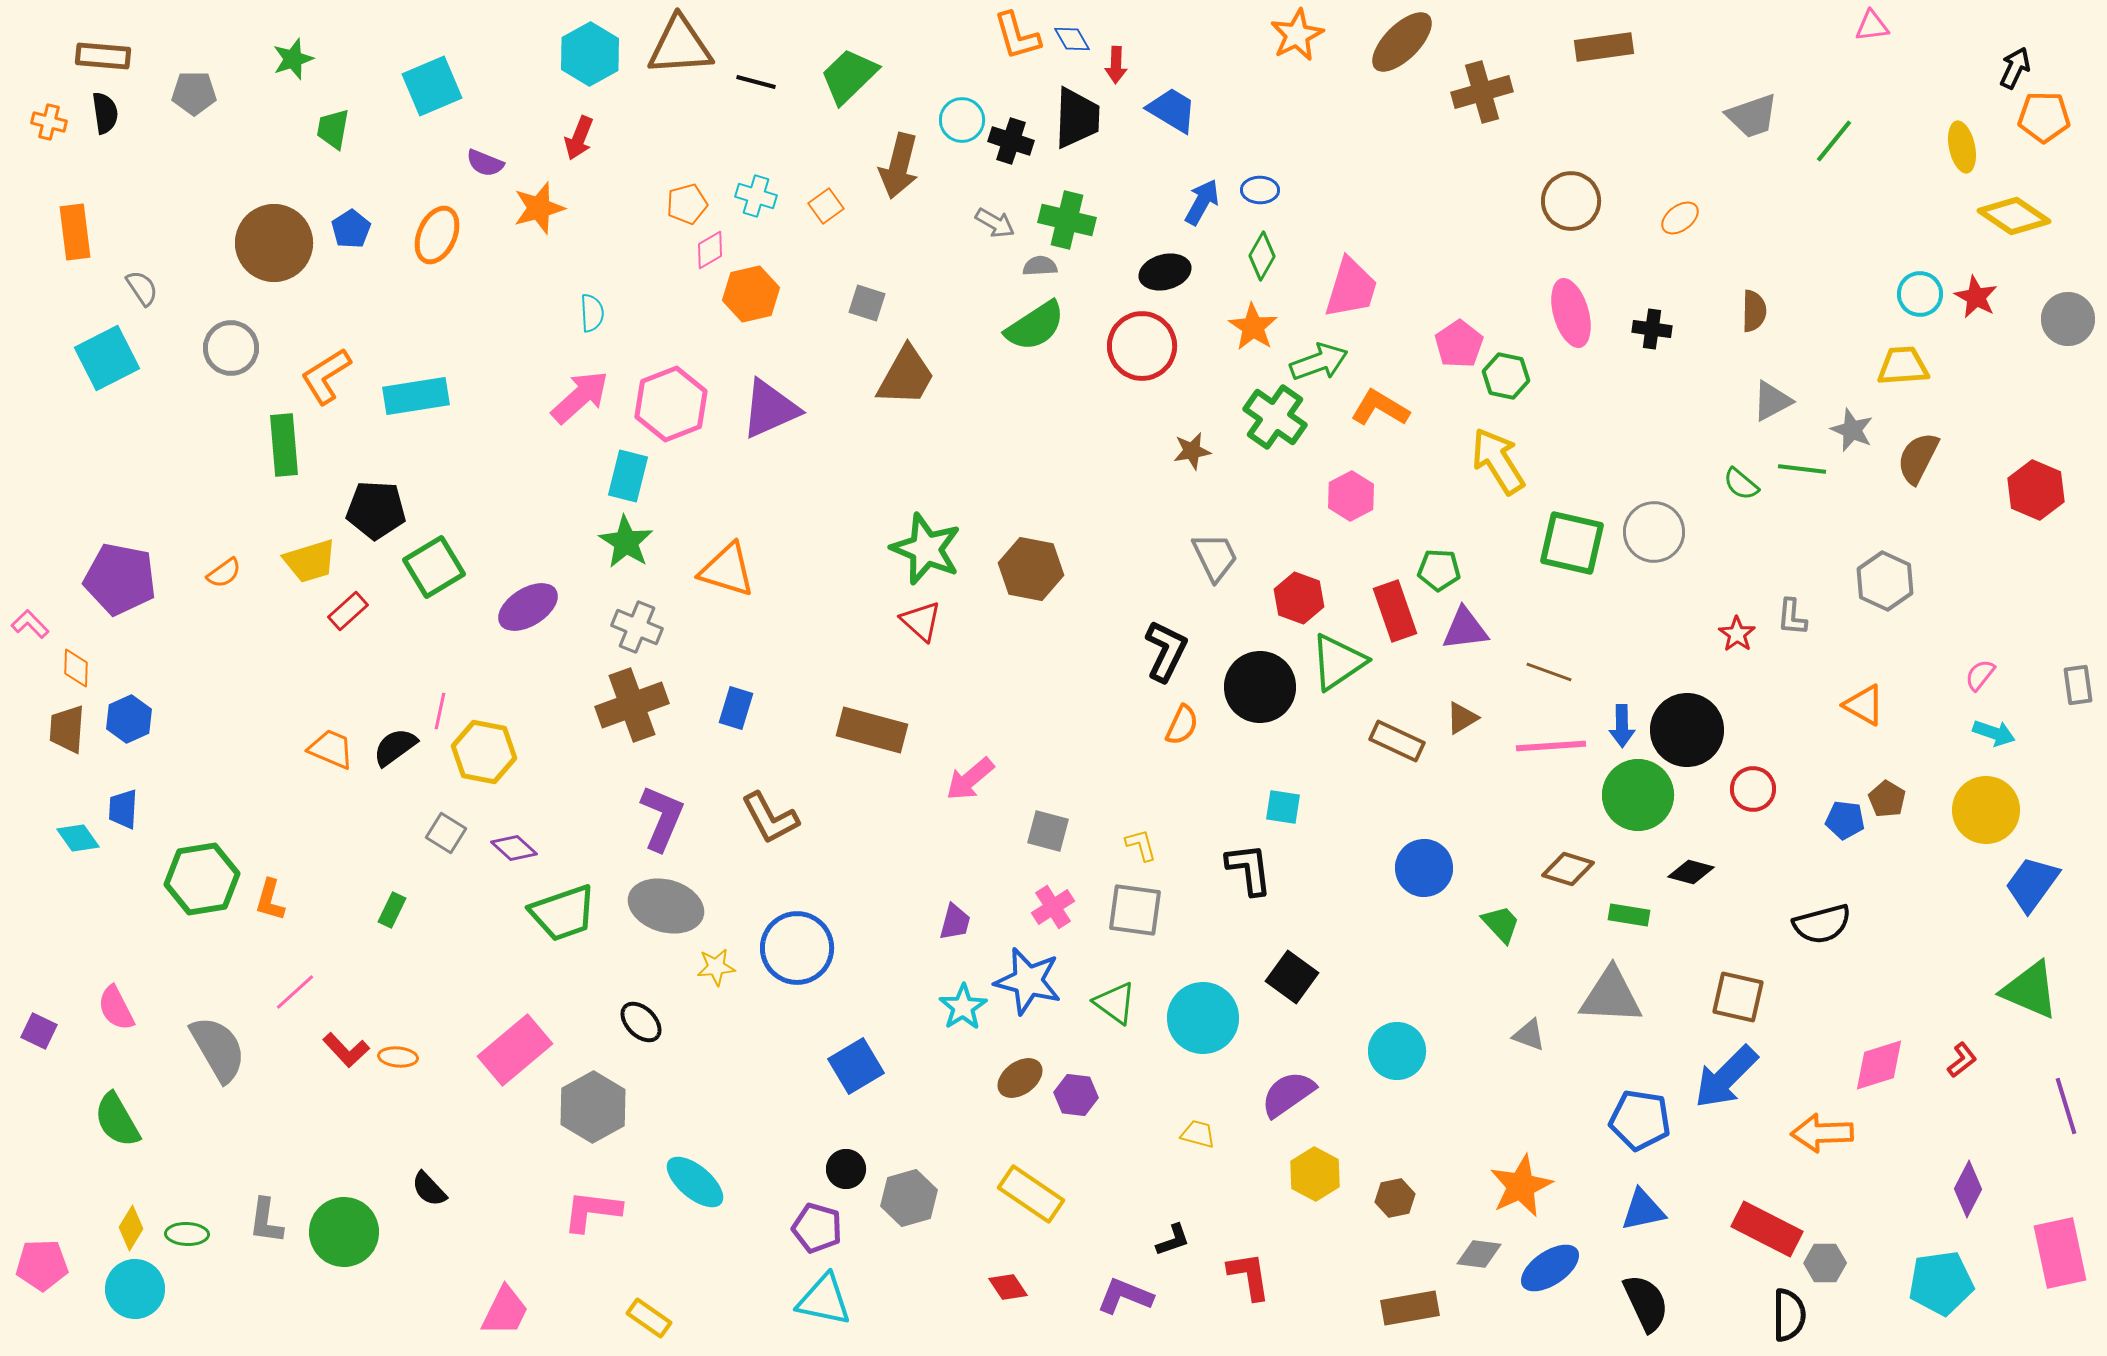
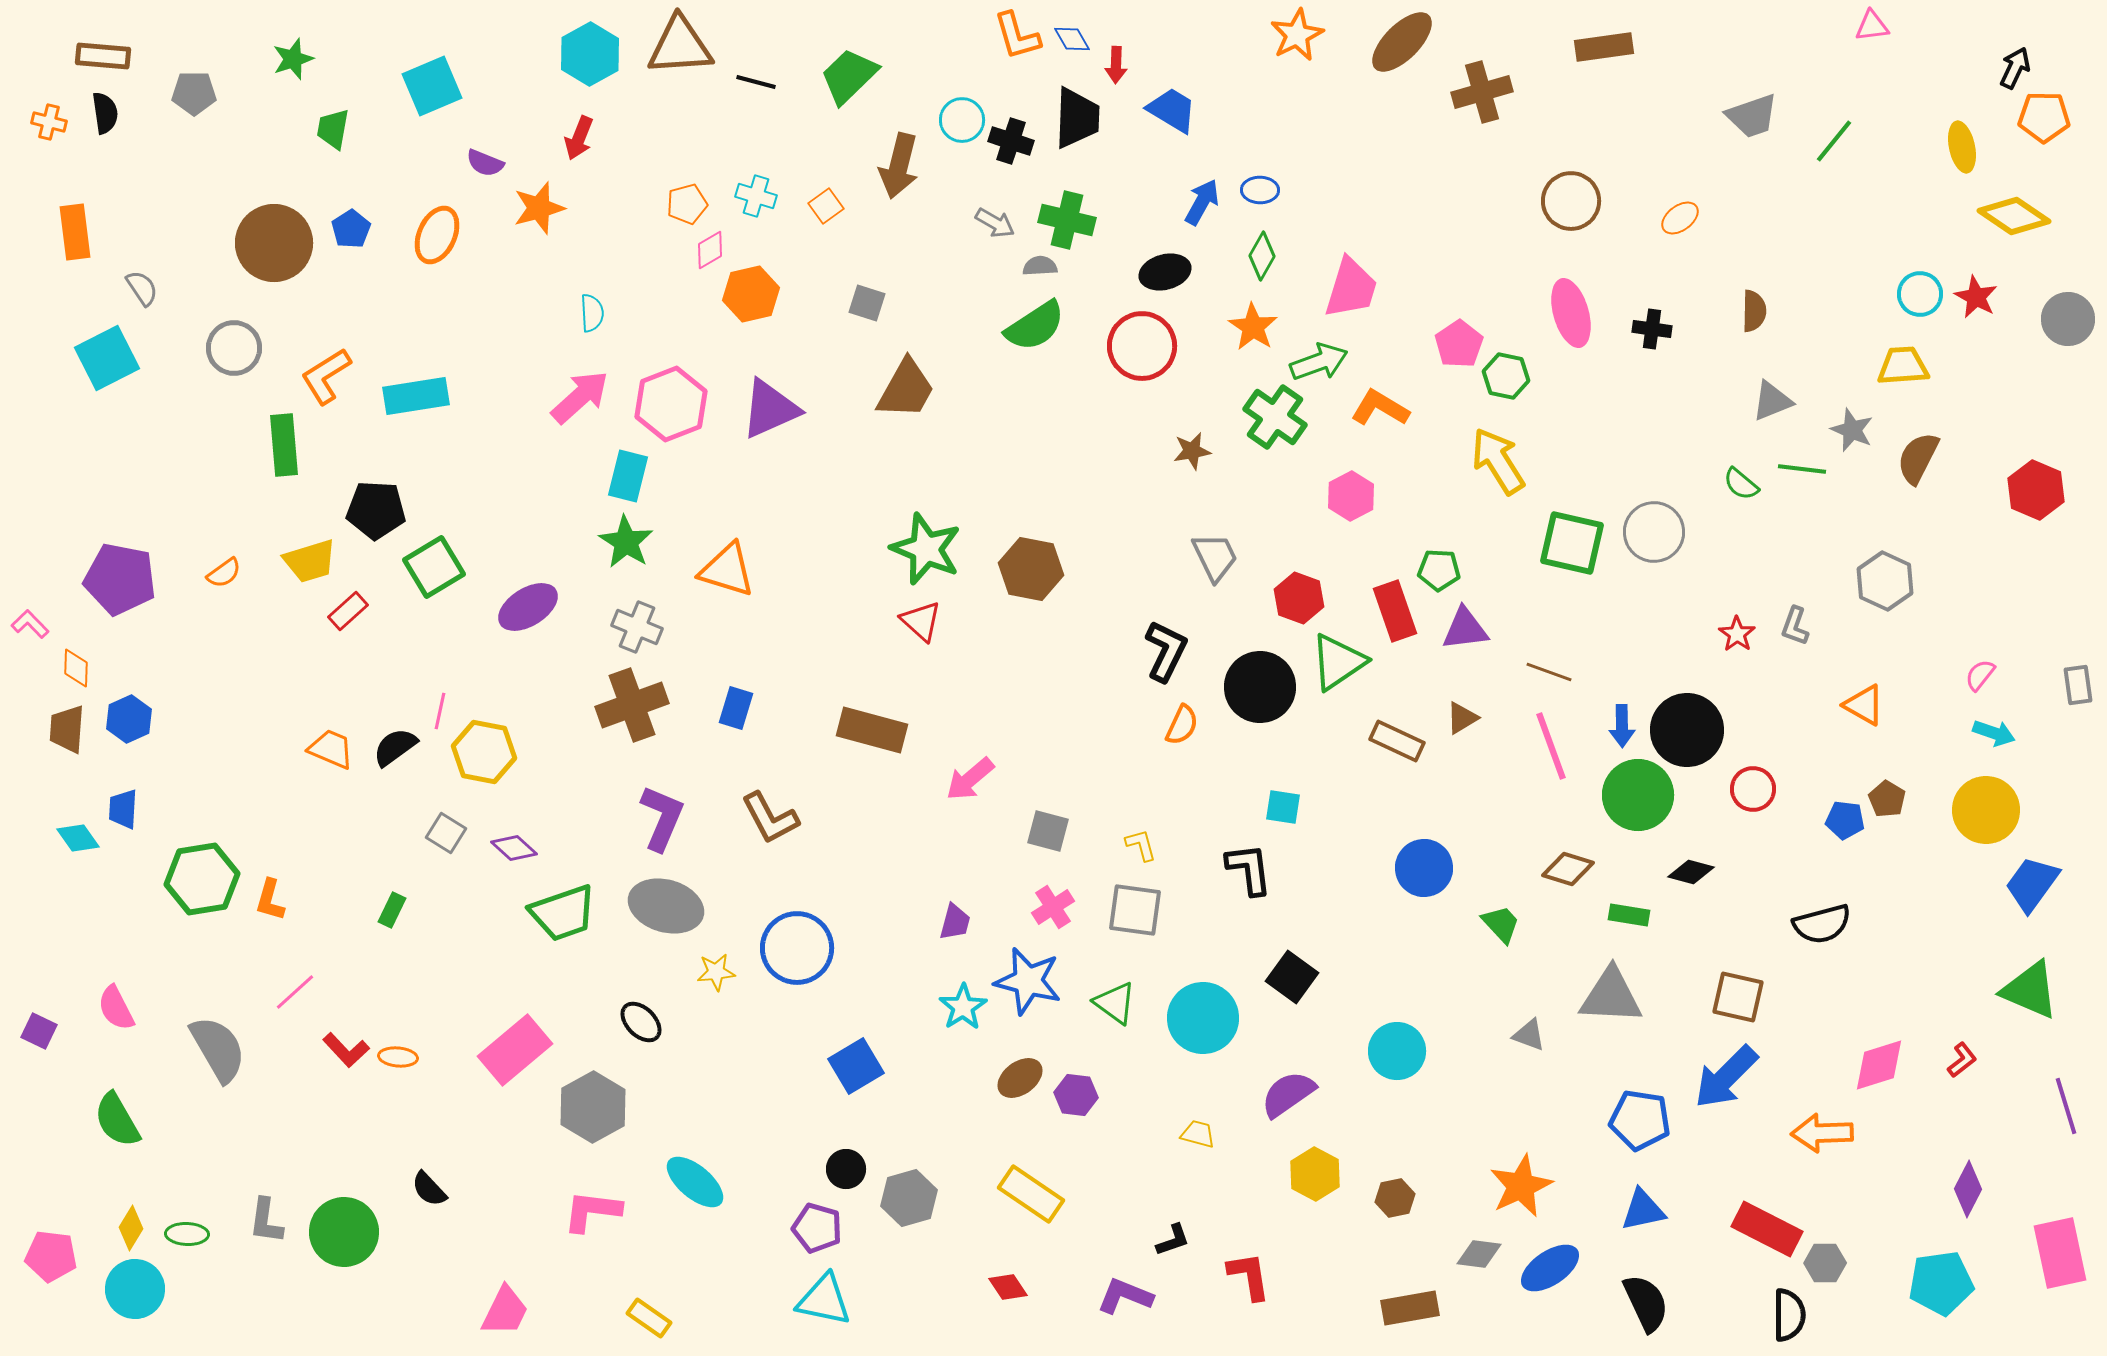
gray circle at (231, 348): moved 3 px right
brown trapezoid at (906, 376): moved 13 px down
gray triangle at (1772, 401): rotated 6 degrees clockwise
gray L-shape at (1792, 617): moved 3 px right, 9 px down; rotated 15 degrees clockwise
pink line at (1551, 746): rotated 74 degrees clockwise
yellow star at (716, 967): moved 5 px down
pink pentagon at (42, 1265): moved 9 px right, 9 px up; rotated 9 degrees clockwise
